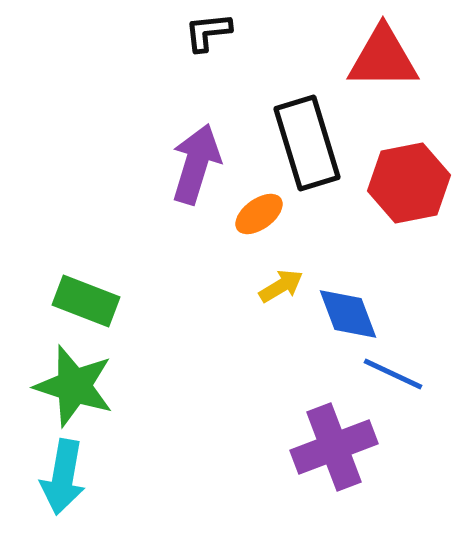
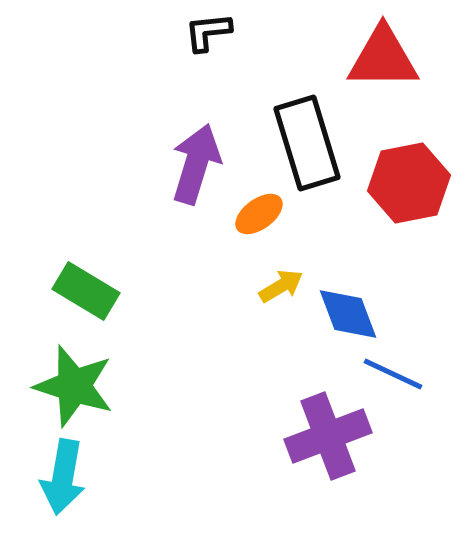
green rectangle: moved 10 px up; rotated 10 degrees clockwise
purple cross: moved 6 px left, 11 px up
